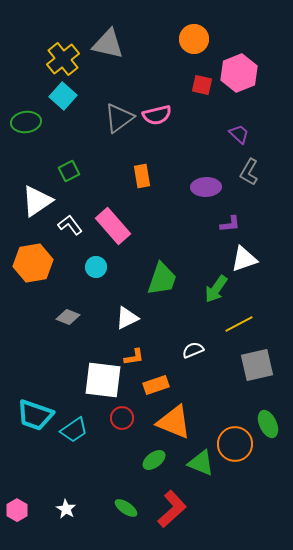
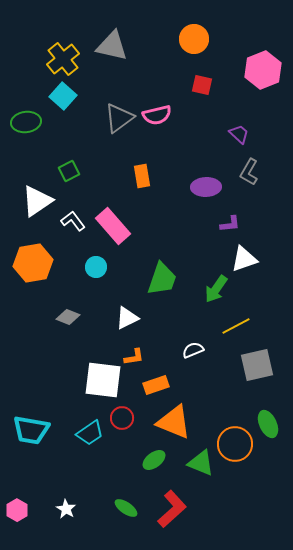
gray triangle at (108, 44): moved 4 px right, 2 px down
pink hexagon at (239, 73): moved 24 px right, 3 px up
white L-shape at (70, 225): moved 3 px right, 4 px up
yellow line at (239, 324): moved 3 px left, 2 px down
cyan trapezoid at (35, 415): moved 4 px left, 15 px down; rotated 9 degrees counterclockwise
cyan trapezoid at (74, 430): moved 16 px right, 3 px down
